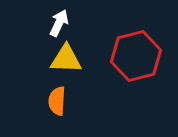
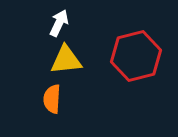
yellow triangle: moved 1 px down; rotated 8 degrees counterclockwise
orange semicircle: moved 5 px left, 2 px up
